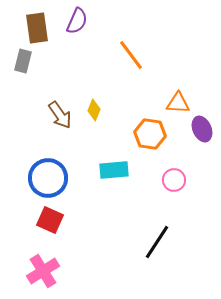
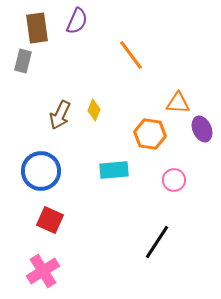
brown arrow: rotated 60 degrees clockwise
blue circle: moved 7 px left, 7 px up
